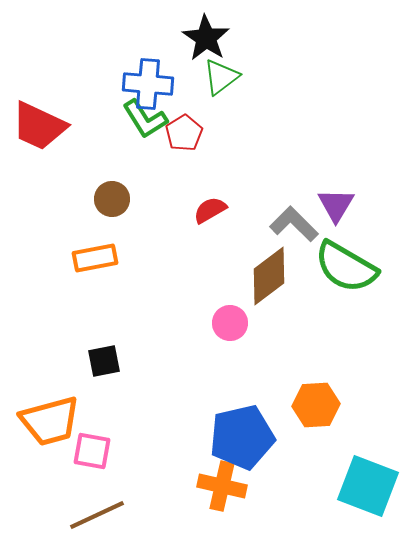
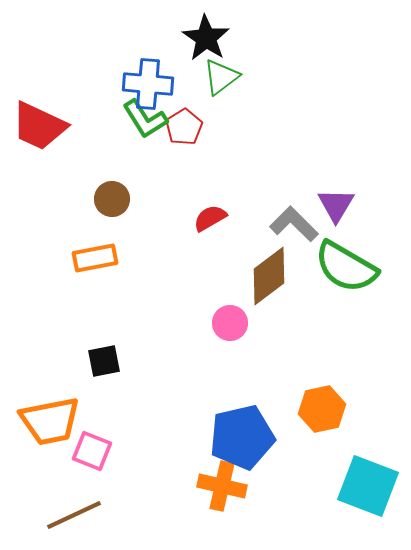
red pentagon: moved 6 px up
red semicircle: moved 8 px down
orange hexagon: moved 6 px right, 4 px down; rotated 9 degrees counterclockwise
orange trapezoid: rotated 4 degrees clockwise
pink square: rotated 12 degrees clockwise
brown line: moved 23 px left
